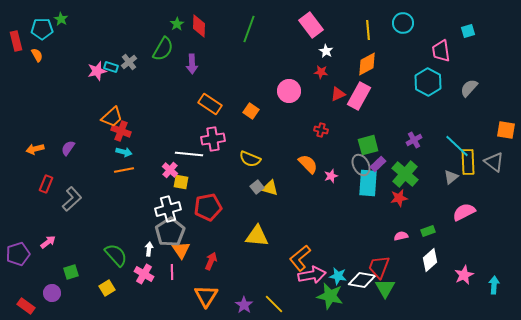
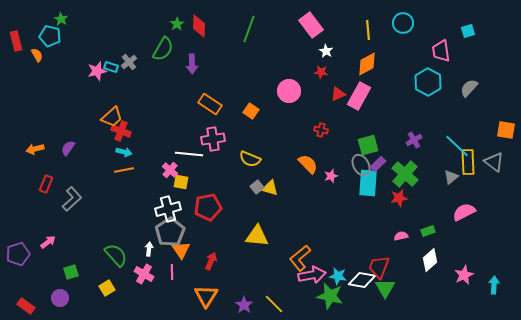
cyan pentagon at (42, 29): moved 8 px right, 7 px down; rotated 15 degrees clockwise
purple circle at (52, 293): moved 8 px right, 5 px down
